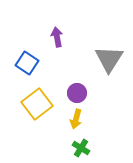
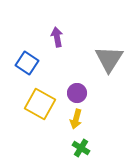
yellow square: moved 3 px right; rotated 24 degrees counterclockwise
